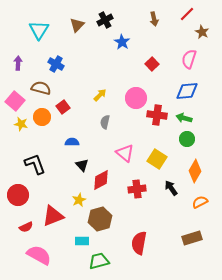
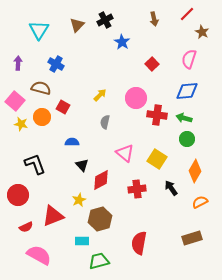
red square at (63, 107): rotated 24 degrees counterclockwise
